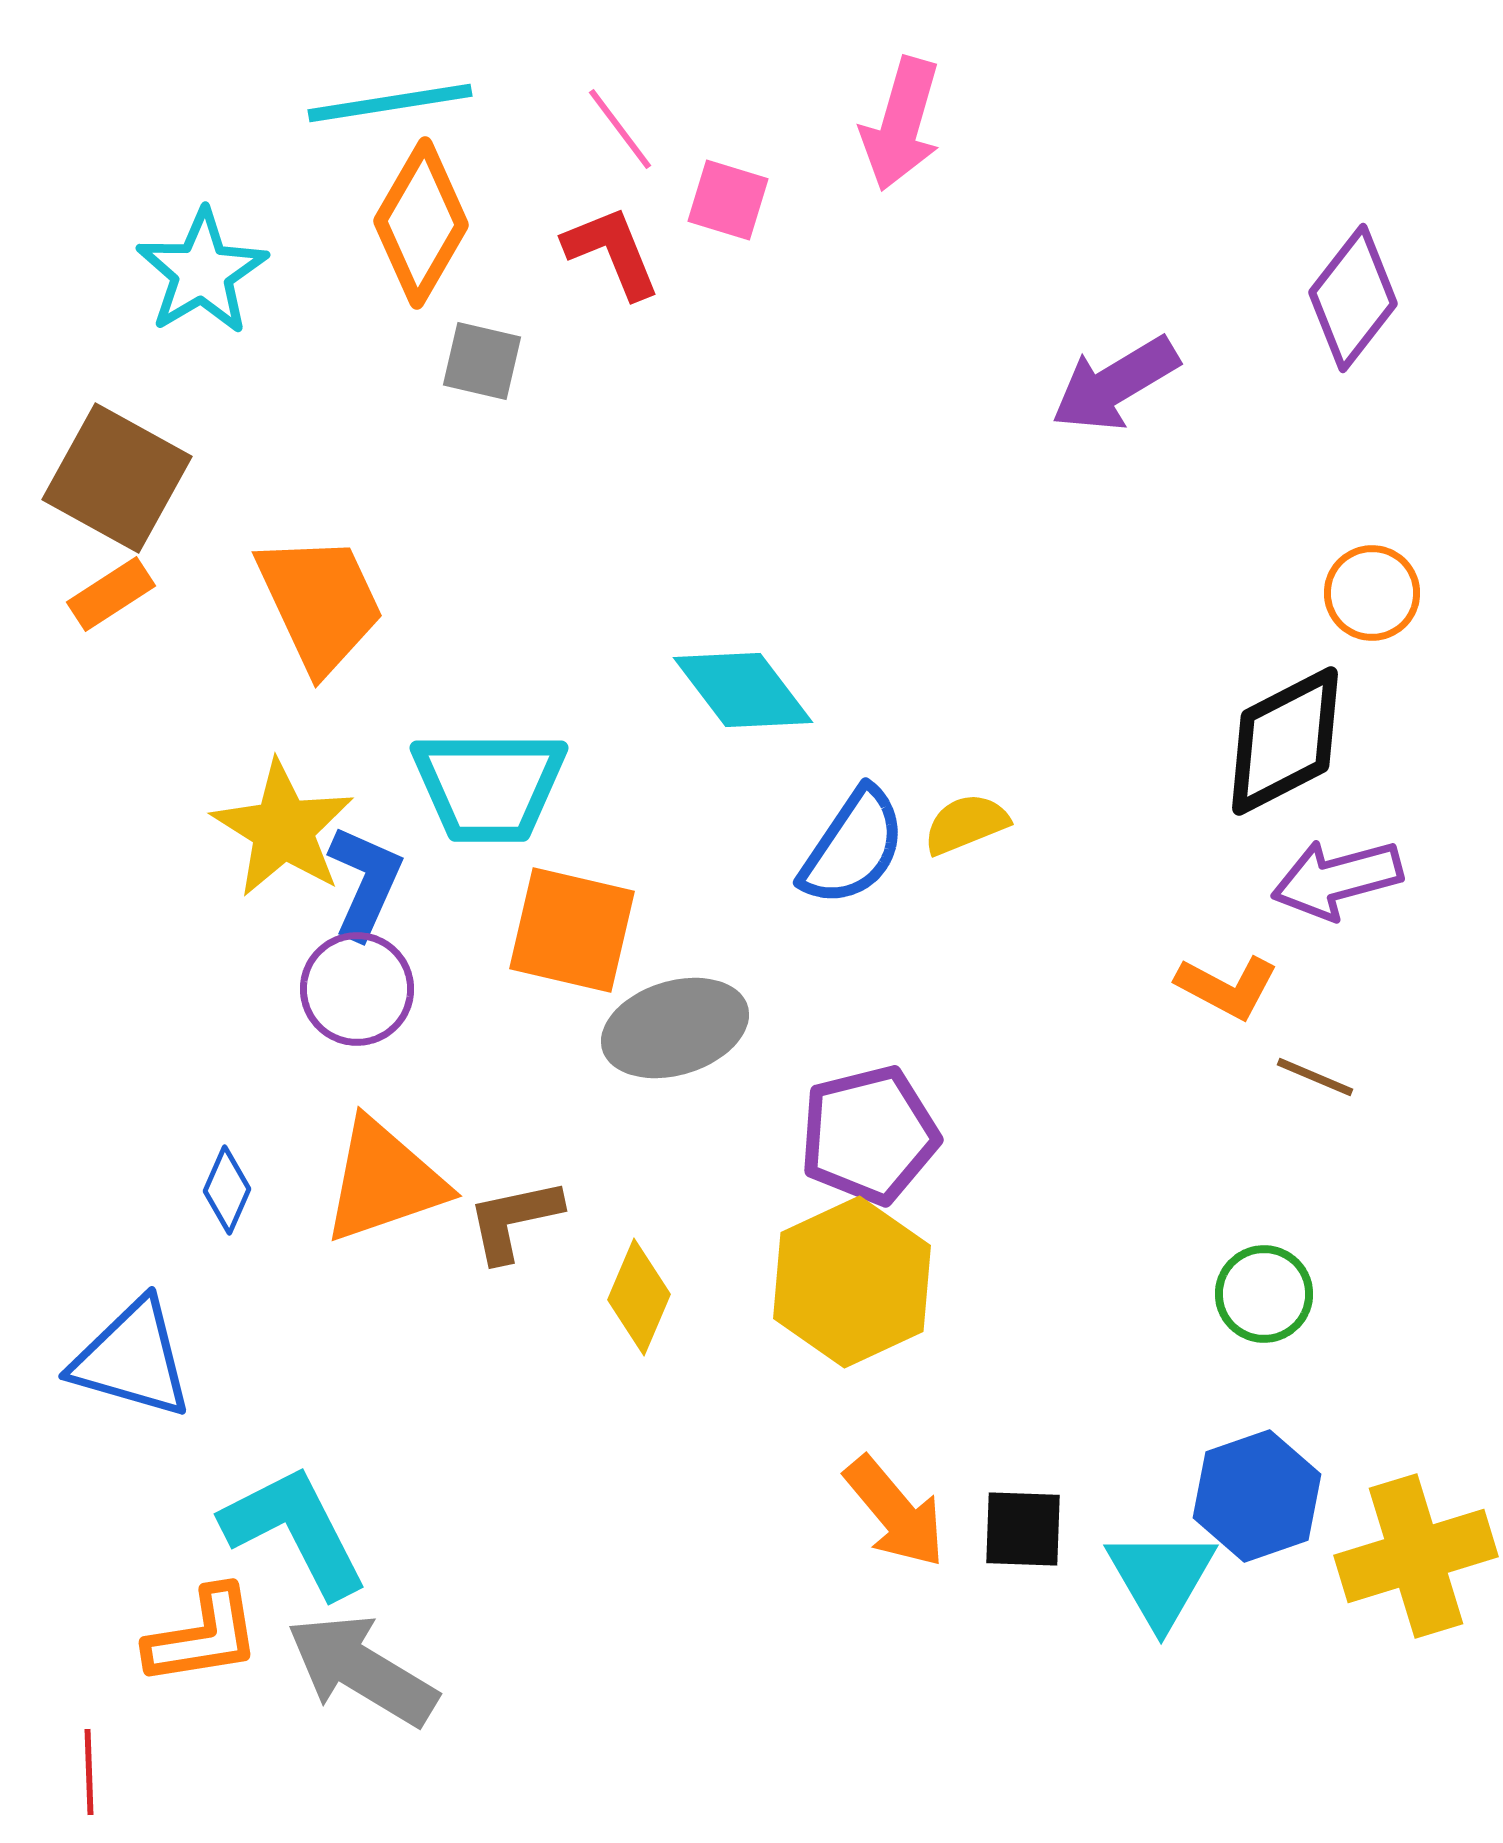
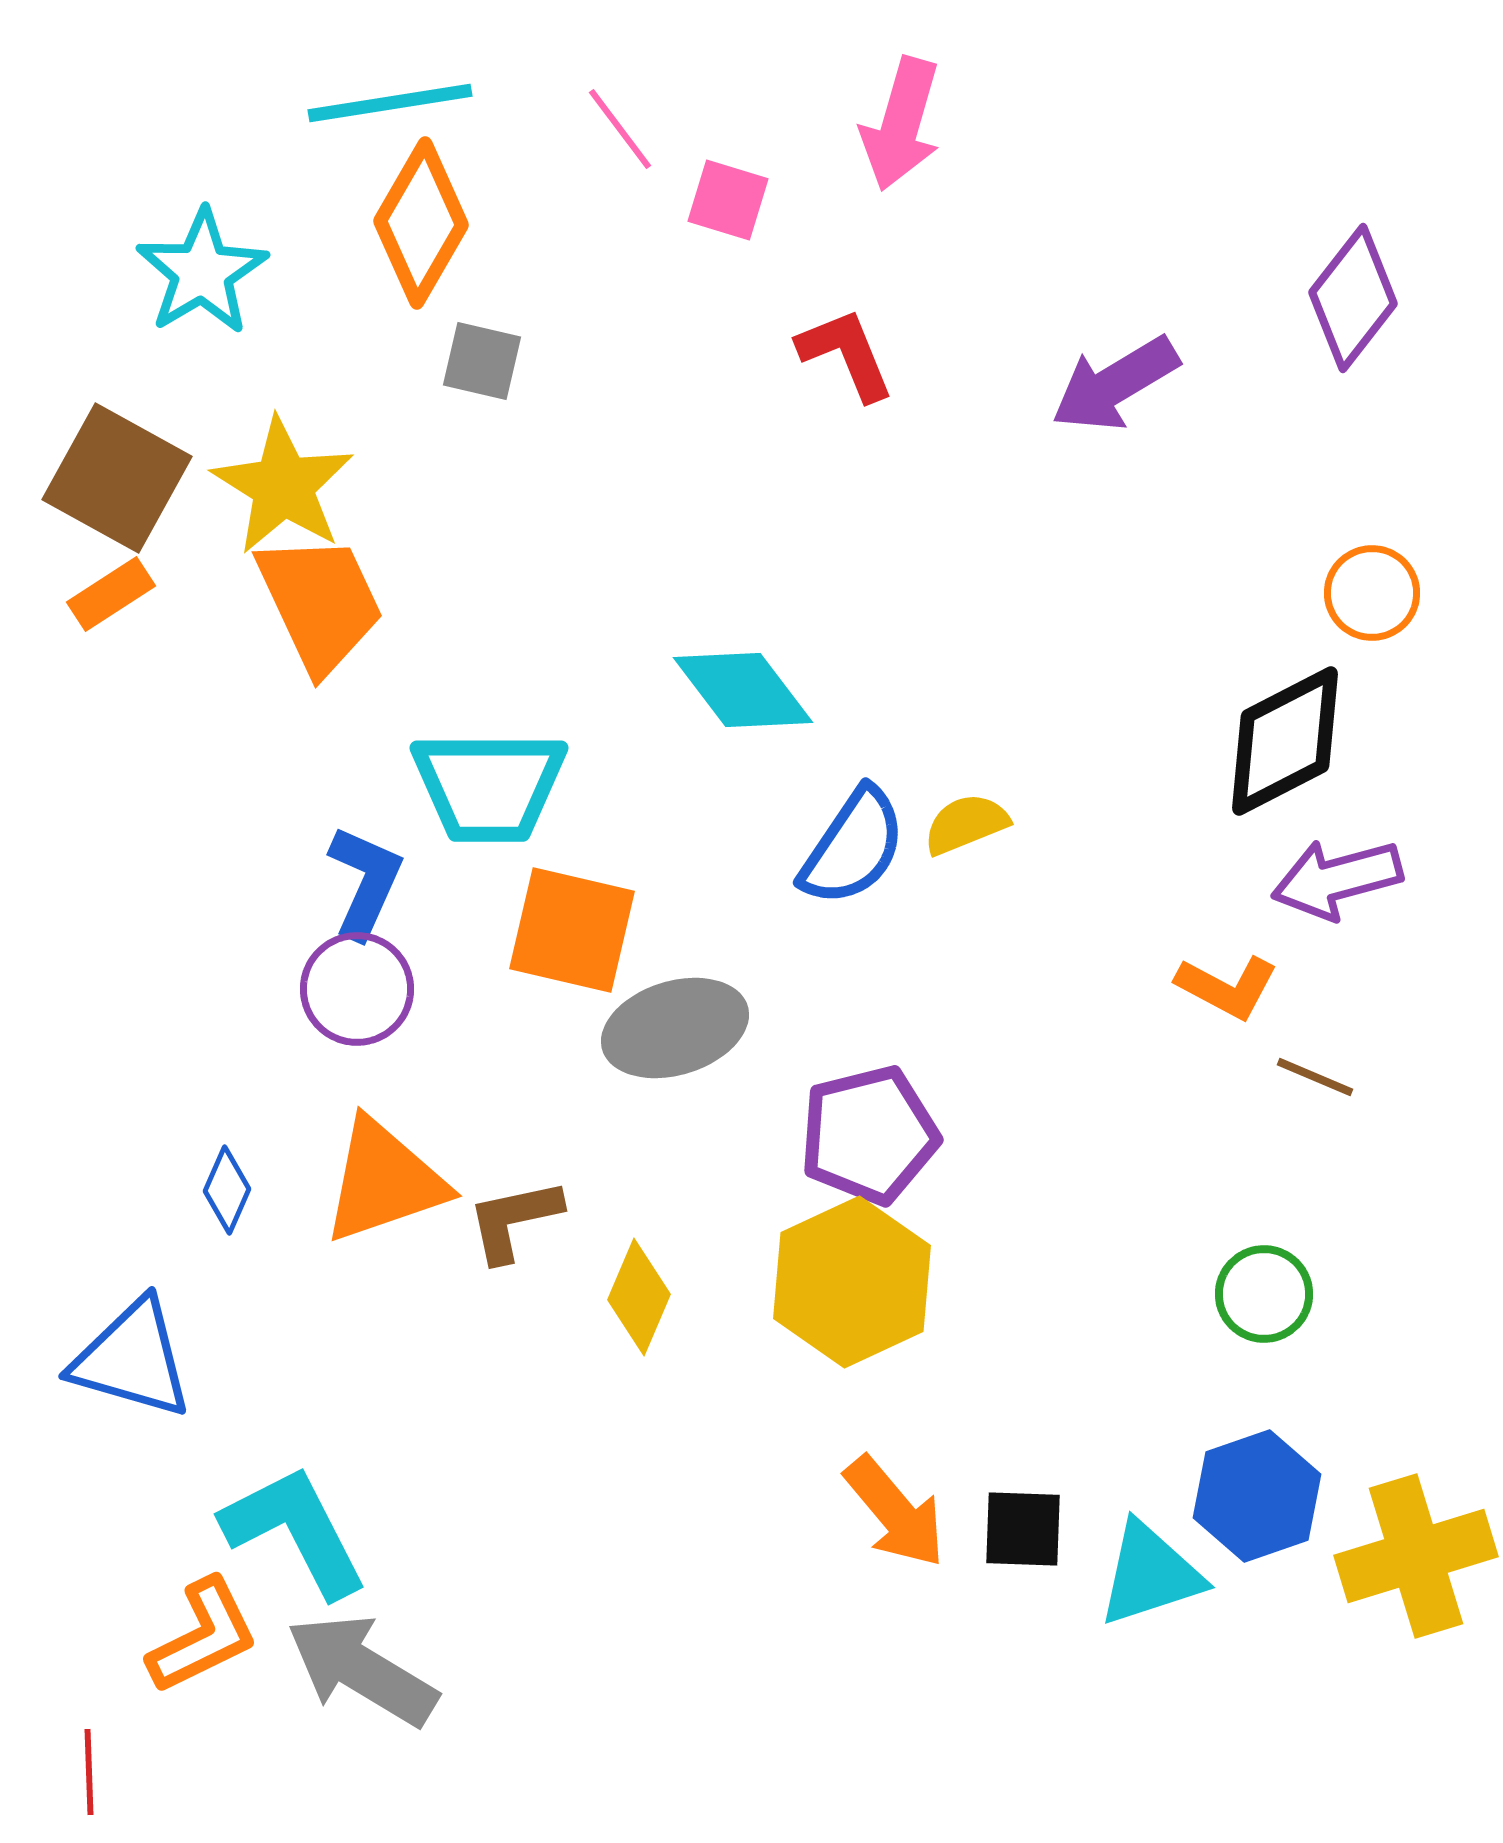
red L-shape at (612, 252): moved 234 px right, 102 px down
yellow star at (283, 829): moved 343 px up
cyan triangle at (1161, 1578): moved 11 px left, 4 px up; rotated 42 degrees clockwise
orange L-shape at (203, 1636): rotated 17 degrees counterclockwise
